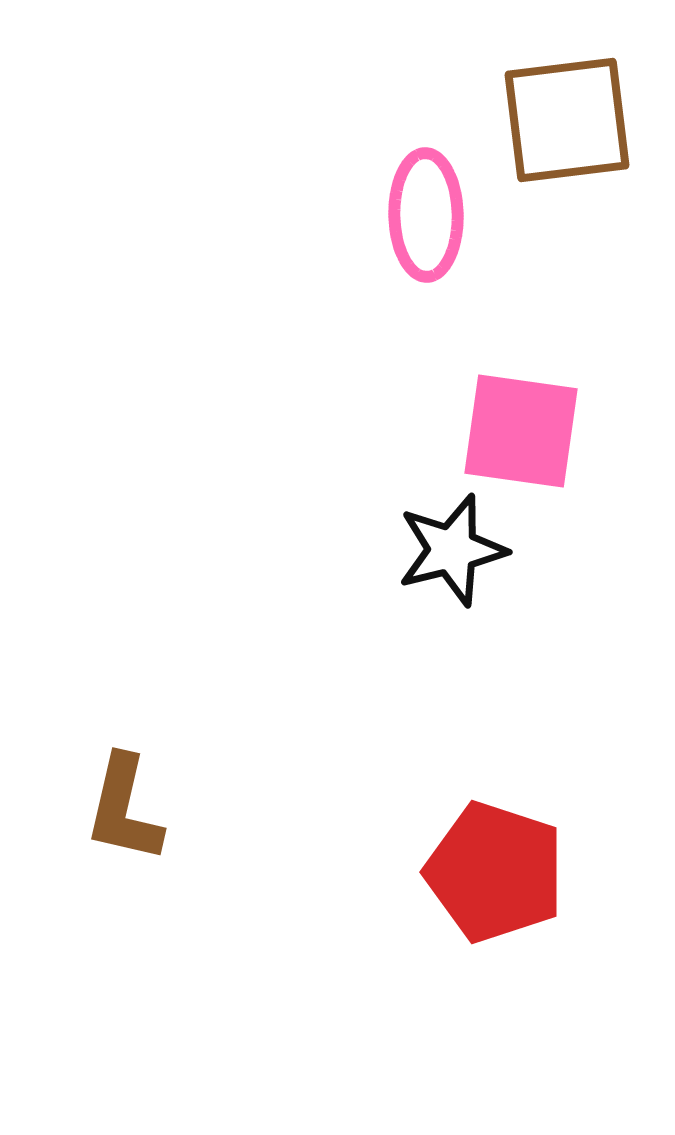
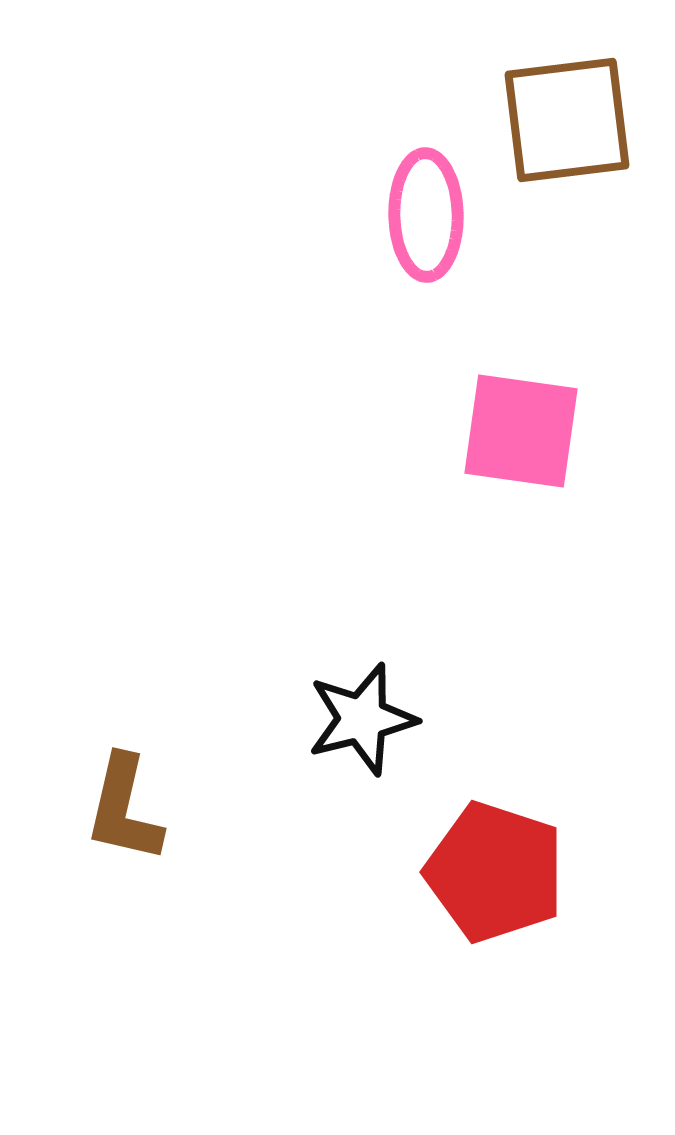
black star: moved 90 px left, 169 px down
